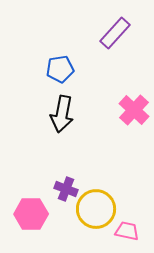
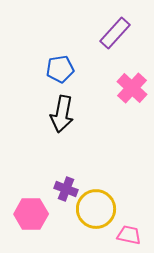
pink cross: moved 2 px left, 22 px up
pink trapezoid: moved 2 px right, 4 px down
